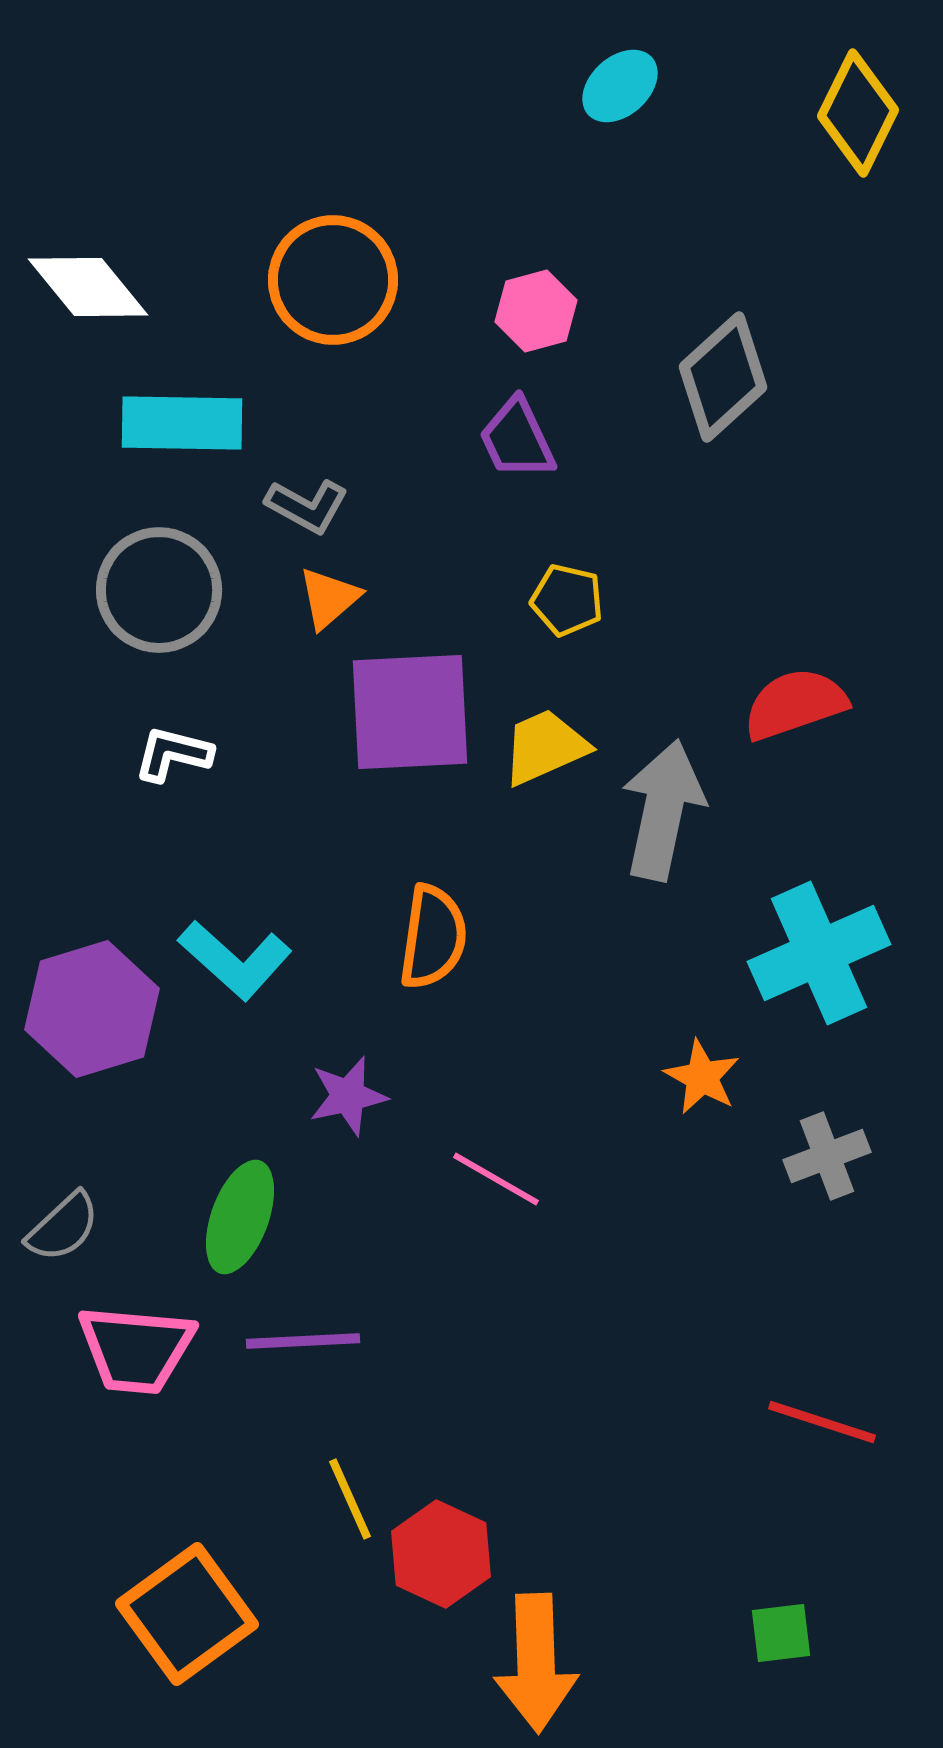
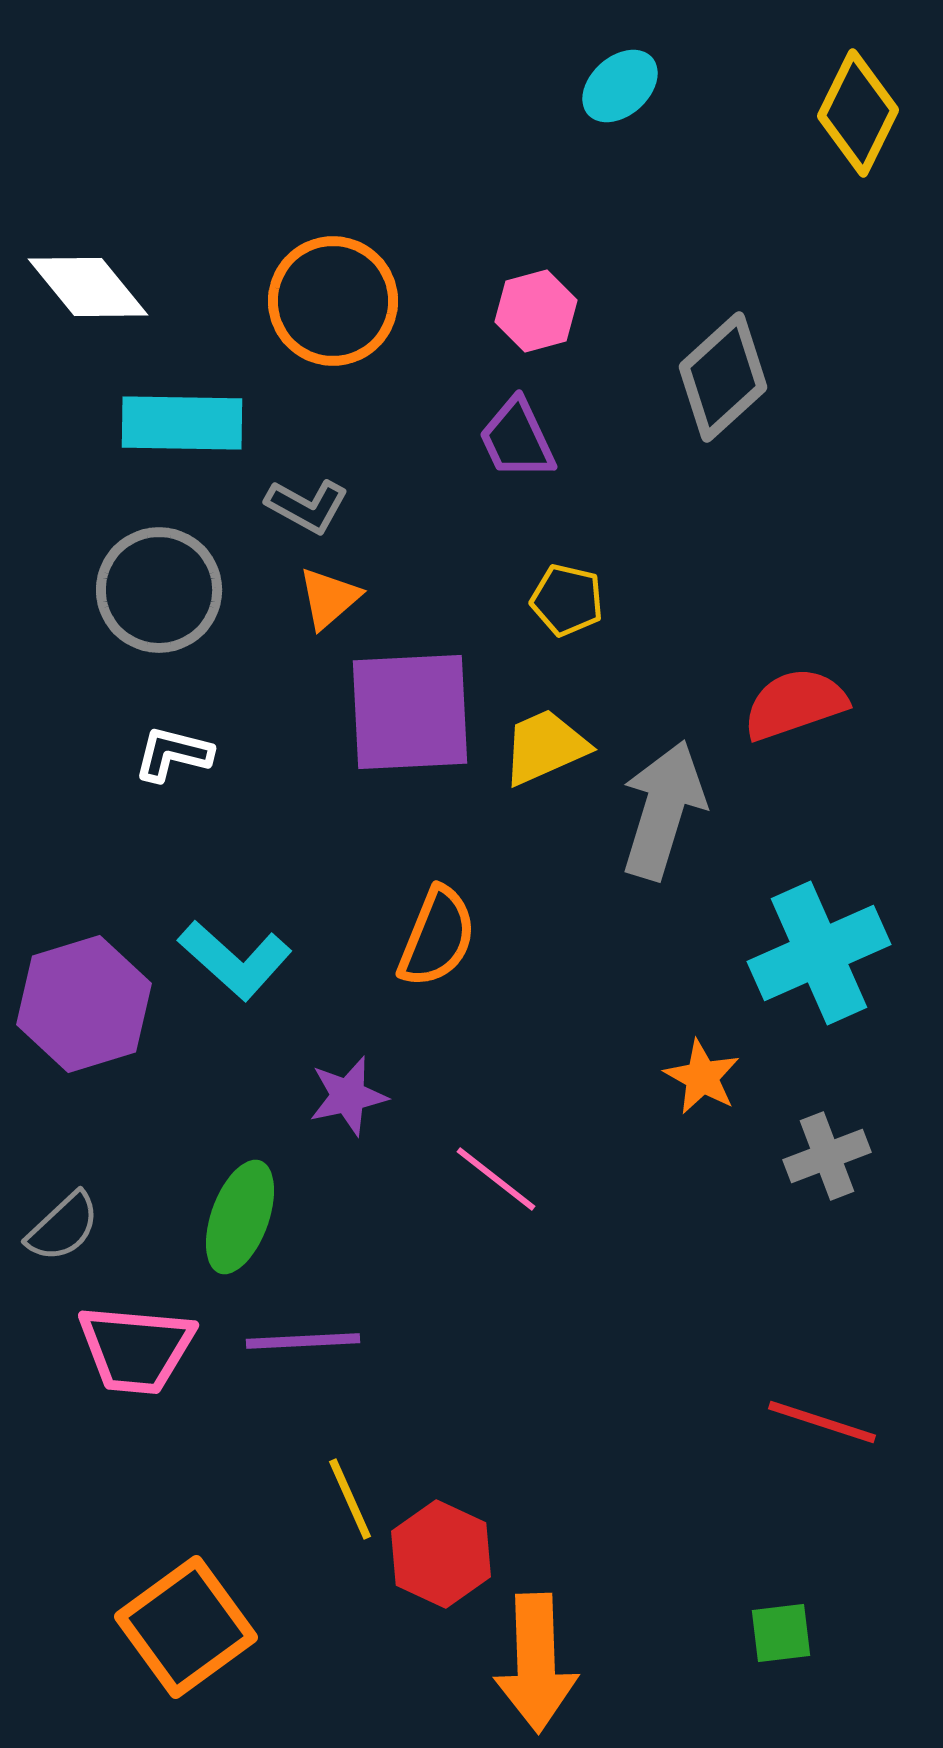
orange circle: moved 21 px down
gray arrow: rotated 5 degrees clockwise
orange semicircle: moved 4 px right; rotated 14 degrees clockwise
purple hexagon: moved 8 px left, 5 px up
pink line: rotated 8 degrees clockwise
orange square: moved 1 px left, 13 px down
